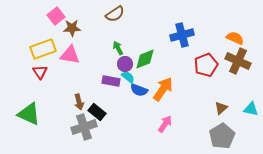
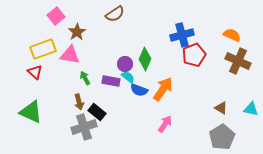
brown star: moved 5 px right, 4 px down; rotated 30 degrees counterclockwise
orange semicircle: moved 3 px left, 3 px up
green arrow: moved 33 px left, 30 px down
green diamond: rotated 45 degrees counterclockwise
red pentagon: moved 12 px left, 10 px up
red triangle: moved 5 px left; rotated 14 degrees counterclockwise
brown triangle: rotated 48 degrees counterclockwise
green triangle: moved 2 px right, 2 px up
gray pentagon: moved 1 px down
